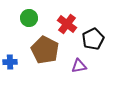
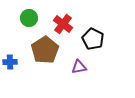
red cross: moved 4 px left
black pentagon: rotated 20 degrees counterclockwise
brown pentagon: rotated 12 degrees clockwise
purple triangle: moved 1 px down
